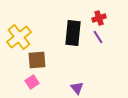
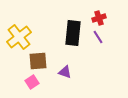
brown square: moved 1 px right, 1 px down
purple triangle: moved 12 px left, 16 px up; rotated 32 degrees counterclockwise
